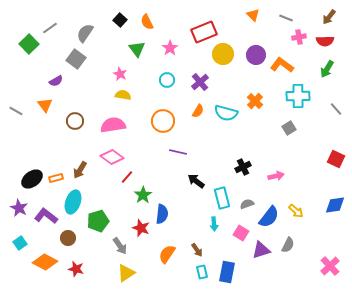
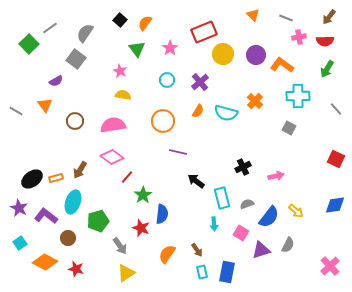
orange semicircle at (147, 22): moved 2 px left, 1 px down; rotated 63 degrees clockwise
pink star at (120, 74): moved 3 px up
gray square at (289, 128): rotated 32 degrees counterclockwise
